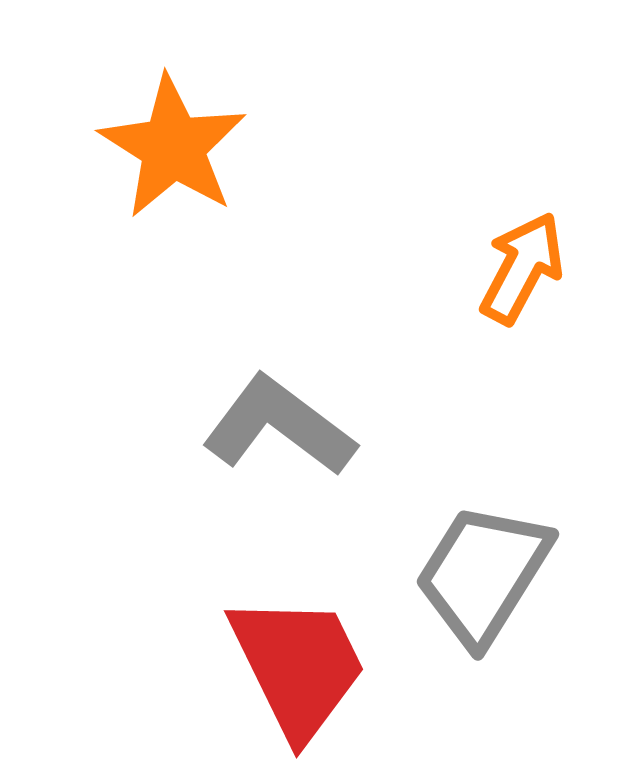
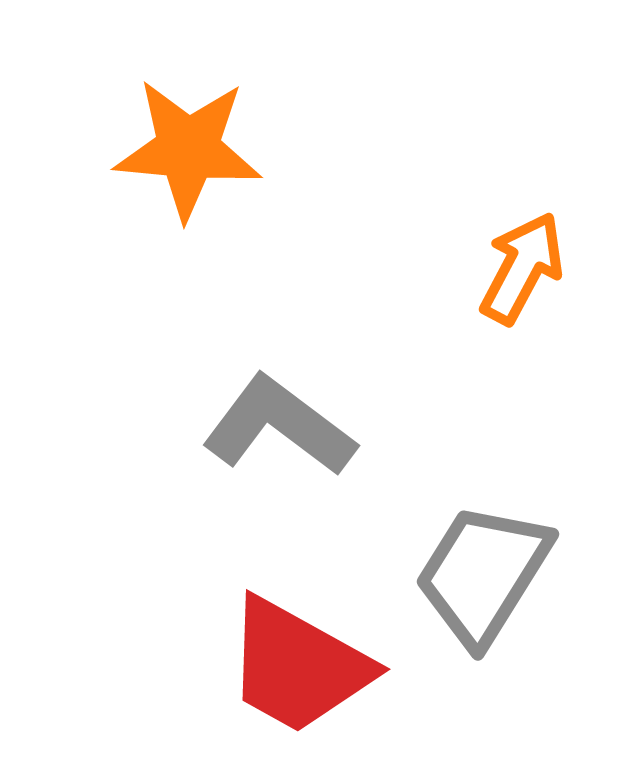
orange star: moved 15 px right, 2 px down; rotated 27 degrees counterclockwise
red trapezoid: rotated 145 degrees clockwise
